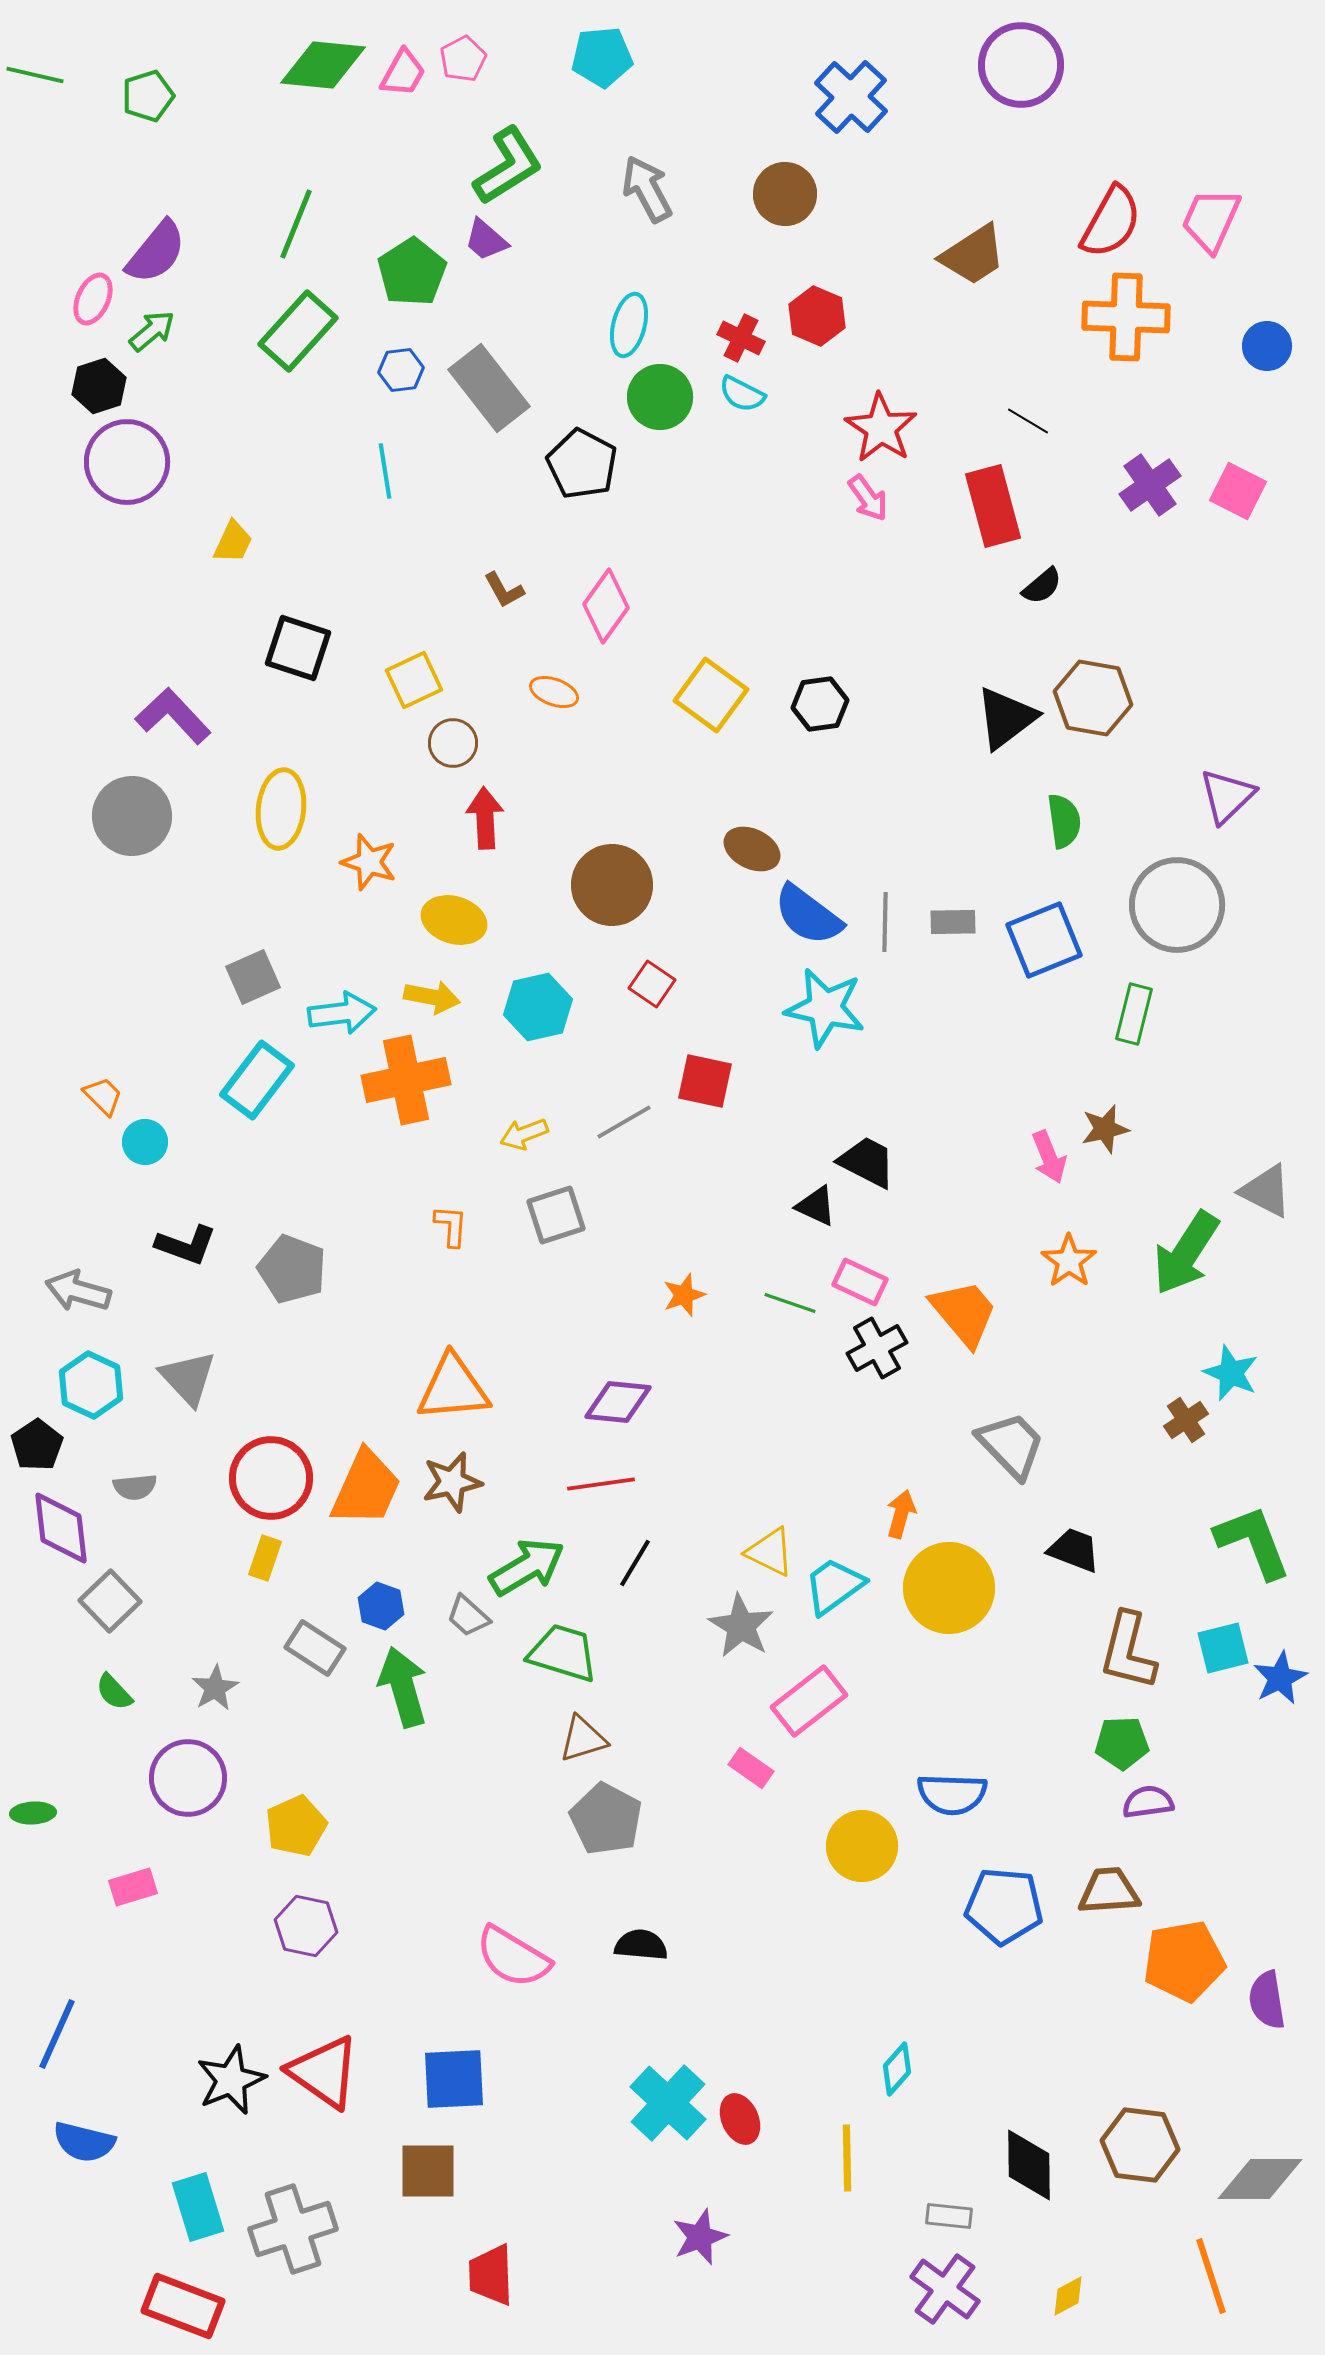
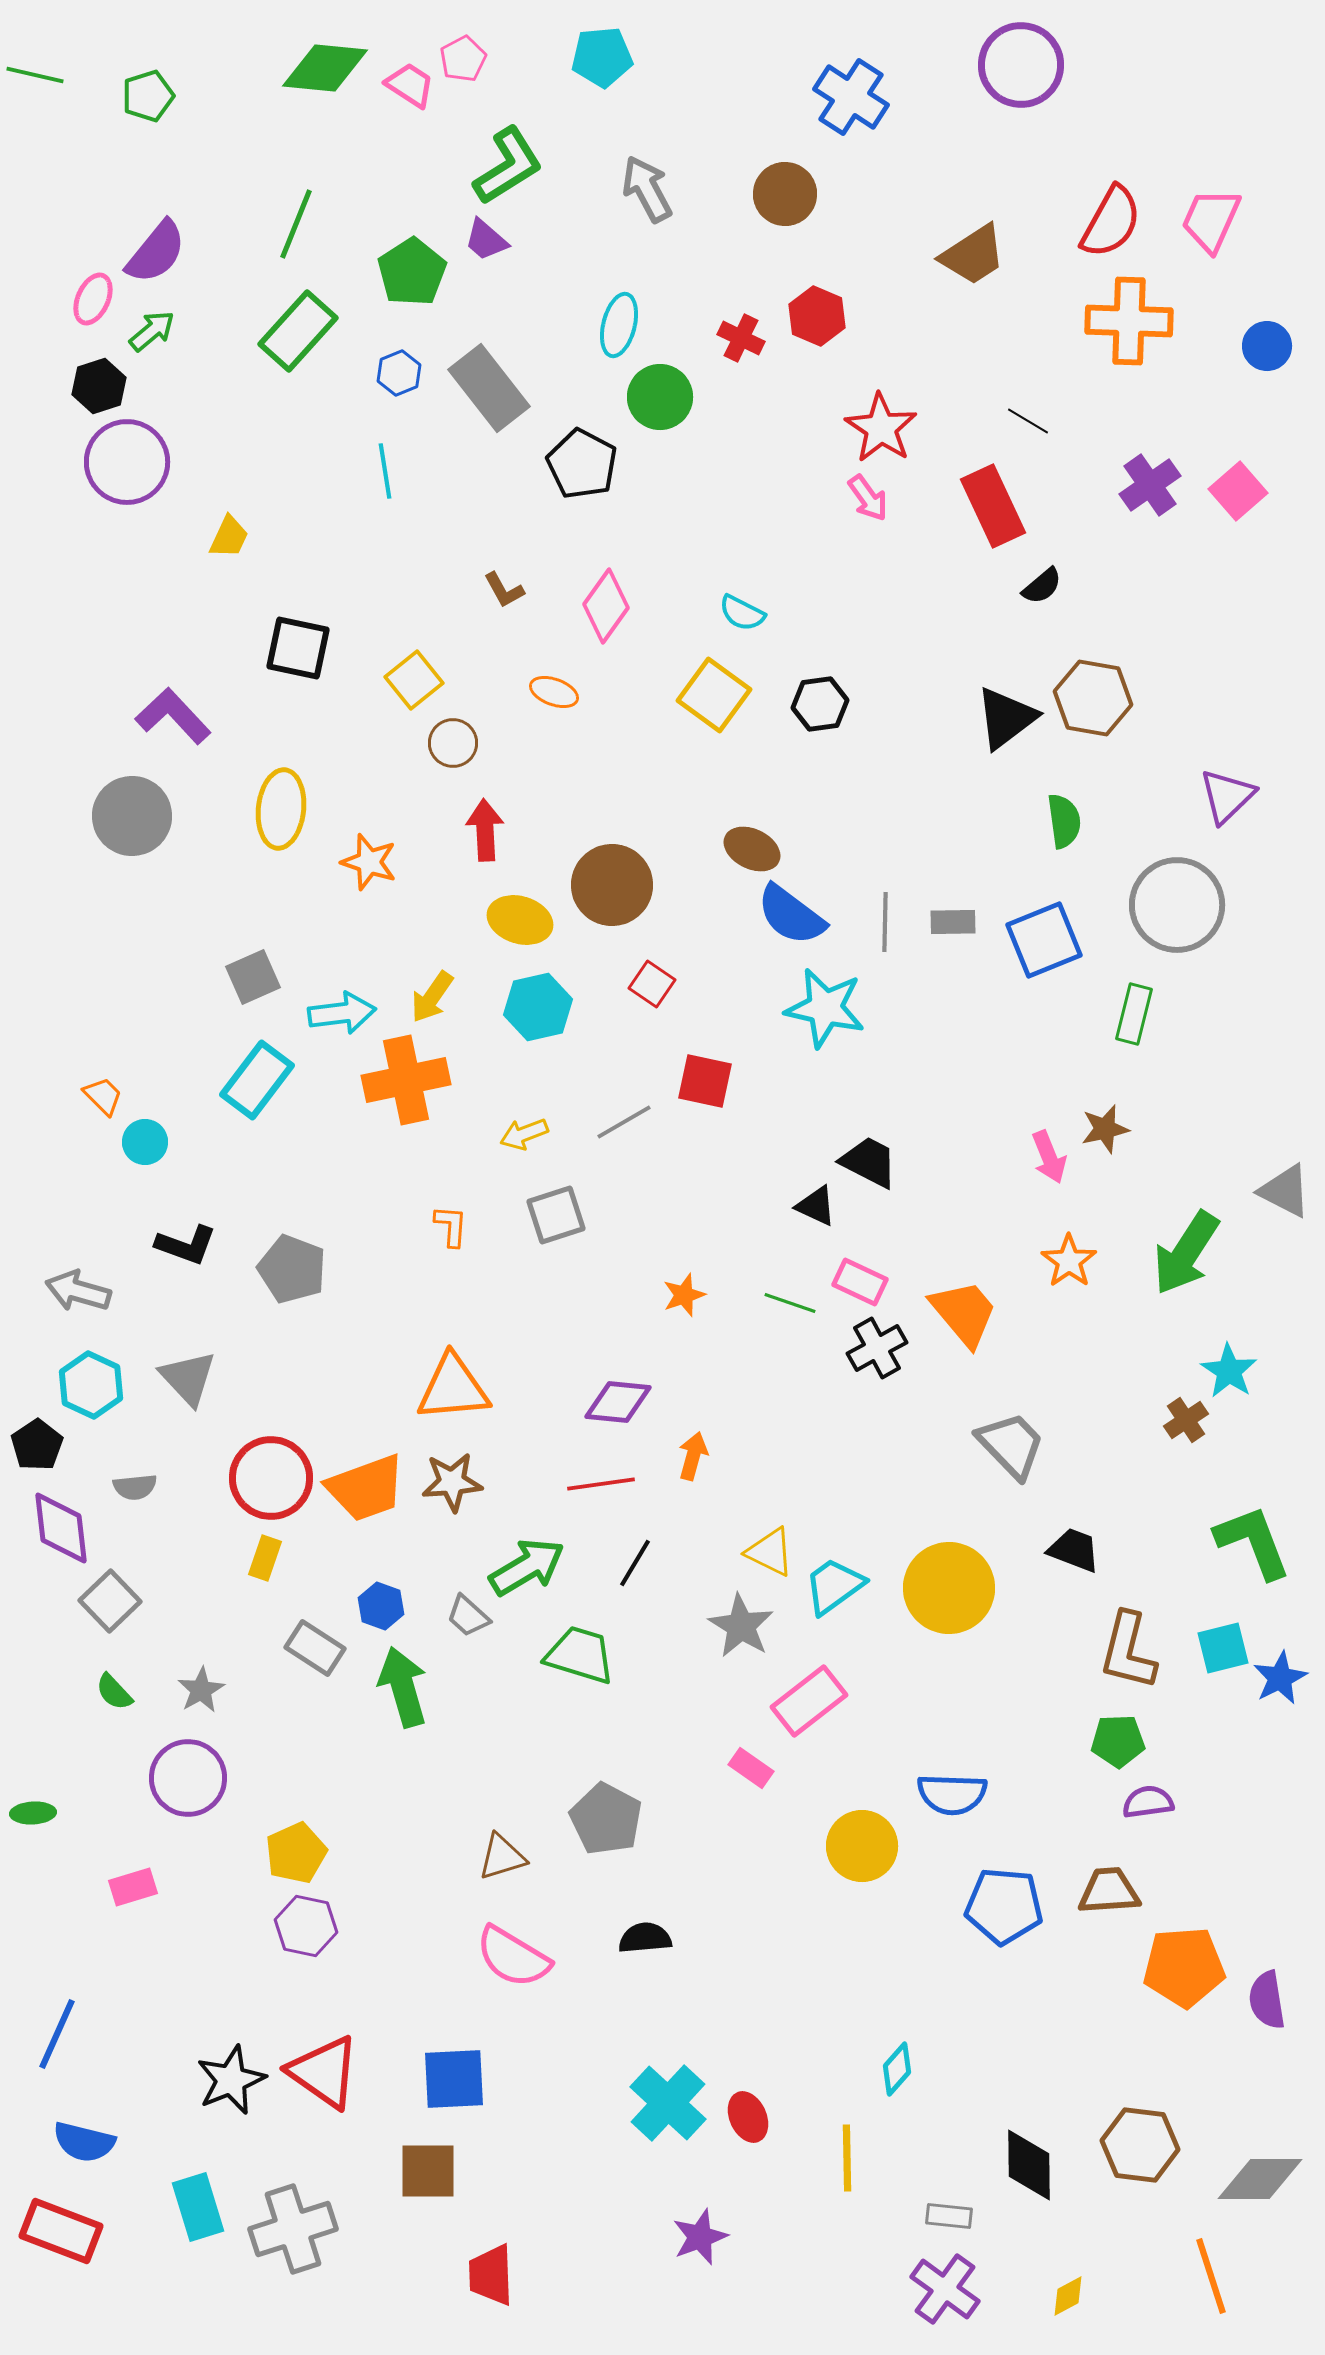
green diamond at (323, 65): moved 2 px right, 3 px down
pink trapezoid at (403, 73): moved 7 px right, 12 px down; rotated 86 degrees counterclockwise
blue cross at (851, 97): rotated 10 degrees counterclockwise
orange cross at (1126, 317): moved 3 px right, 4 px down
cyan ellipse at (629, 325): moved 10 px left
blue hexagon at (401, 370): moved 2 px left, 3 px down; rotated 15 degrees counterclockwise
cyan semicircle at (742, 394): moved 219 px down
pink square at (1238, 491): rotated 22 degrees clockwise
red rectangle at (993, 506): rotated 10 degrees counterclockwise
yellow trapezoid at (233, 542): moved 4 px left, 5 px up
black square at (298, 648): rotated 6 degrees counterclockwise
yellow square at (414, 680): rotated 14 degrees counterclockwise
yellow square at (711, 695): moved 3 px right
red arrow at (485, 818): moved 12 px down
blue semicircle at (808, 915): moved 17 px left
yellow ellipse at (454, 920): moved 66 px right
yellow arrow at (432, 997): rotated 114 degrees clockwise
black trapezoid at (867, 1162): moved 2 px right
gray triangle at (1266, 1191): moved 19 px right
cyan star at (1231, 1373): moved 2 px left, 2 px up; rotated 10 degrees clockwise
brown star at (452, 1482): rotated 8 degrees clockwise
orange trapezoid at (366, 1488): rotated 46 degrees clockwise
orange arrow at (901, 1514): moved 208 px left, 58 px up
green trapezoid at (563, 1653): moved 17 px right, 2 px down
gray star at (215, 1688): moved 14 px left, 2 px down
brown triangle at (583, 1739): moved 81 px left, 118 px down
green pentagon at (1122, 1743): moved 4 px left, 2 px up
yellow pentagon at (296, 1826): moved 27 px down
black semicircle at (641, 1945): moved 4 px right, 7 px up; rotated 10 degrees counterclockwise
orange pentagon at (1184, 1961): moved 6 px down; rotated 6 degrees clockwise
red ellipse at (740, 2119): moved 8 px right, 2 px up
red rectangle at (183, 2306): moved 122 px left, 75 px up
